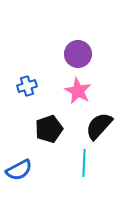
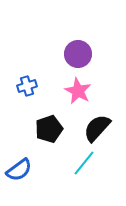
black semicircle: moved 2 px left, 2 px down
cyan line: rotated 36 degrees clockwise
blue semicircle: rotated 8 degrees counterclockwise
